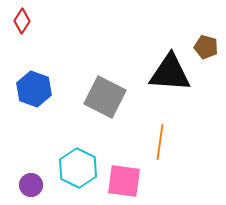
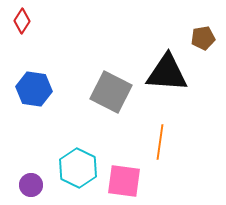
brown pentagon: moved 3 px left, 9 px up; rotated 25 degrees counterclockwise
black triangle: moved 3 px left
blue hexagon: rotated 12 degrees counterclockwise
gray square: moved 6 px right, 5 px up
